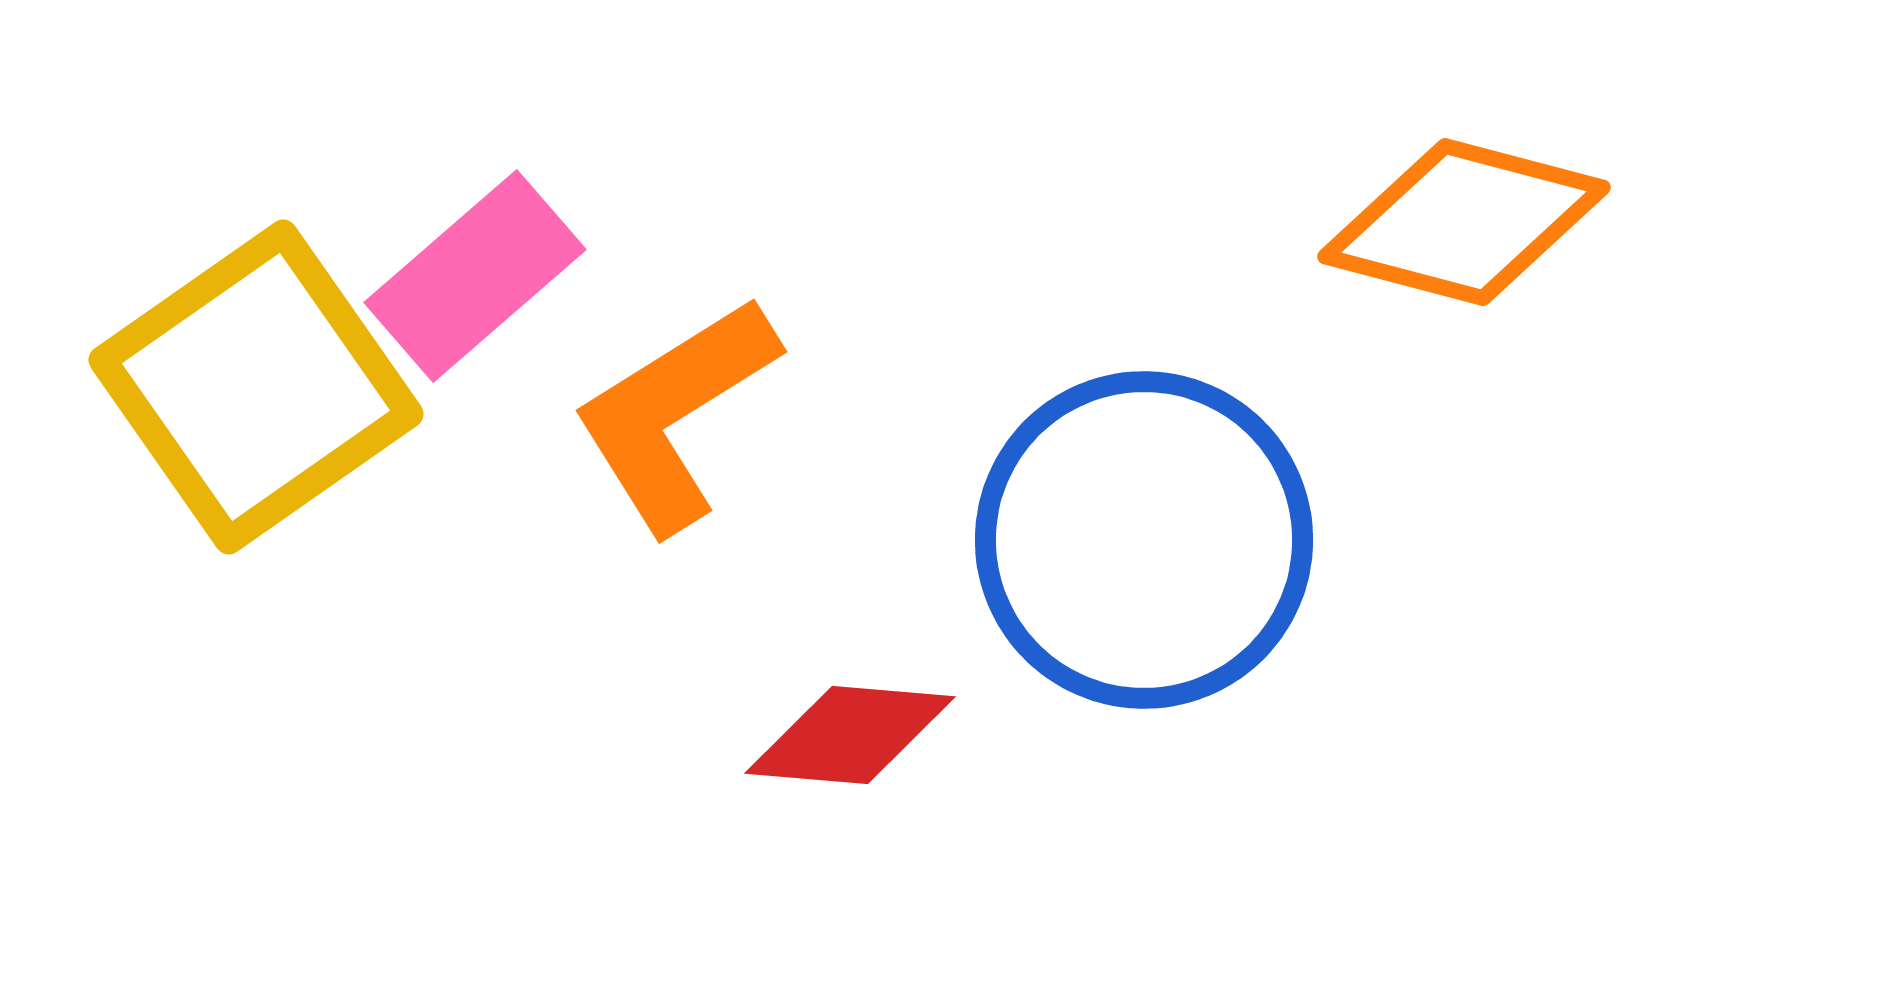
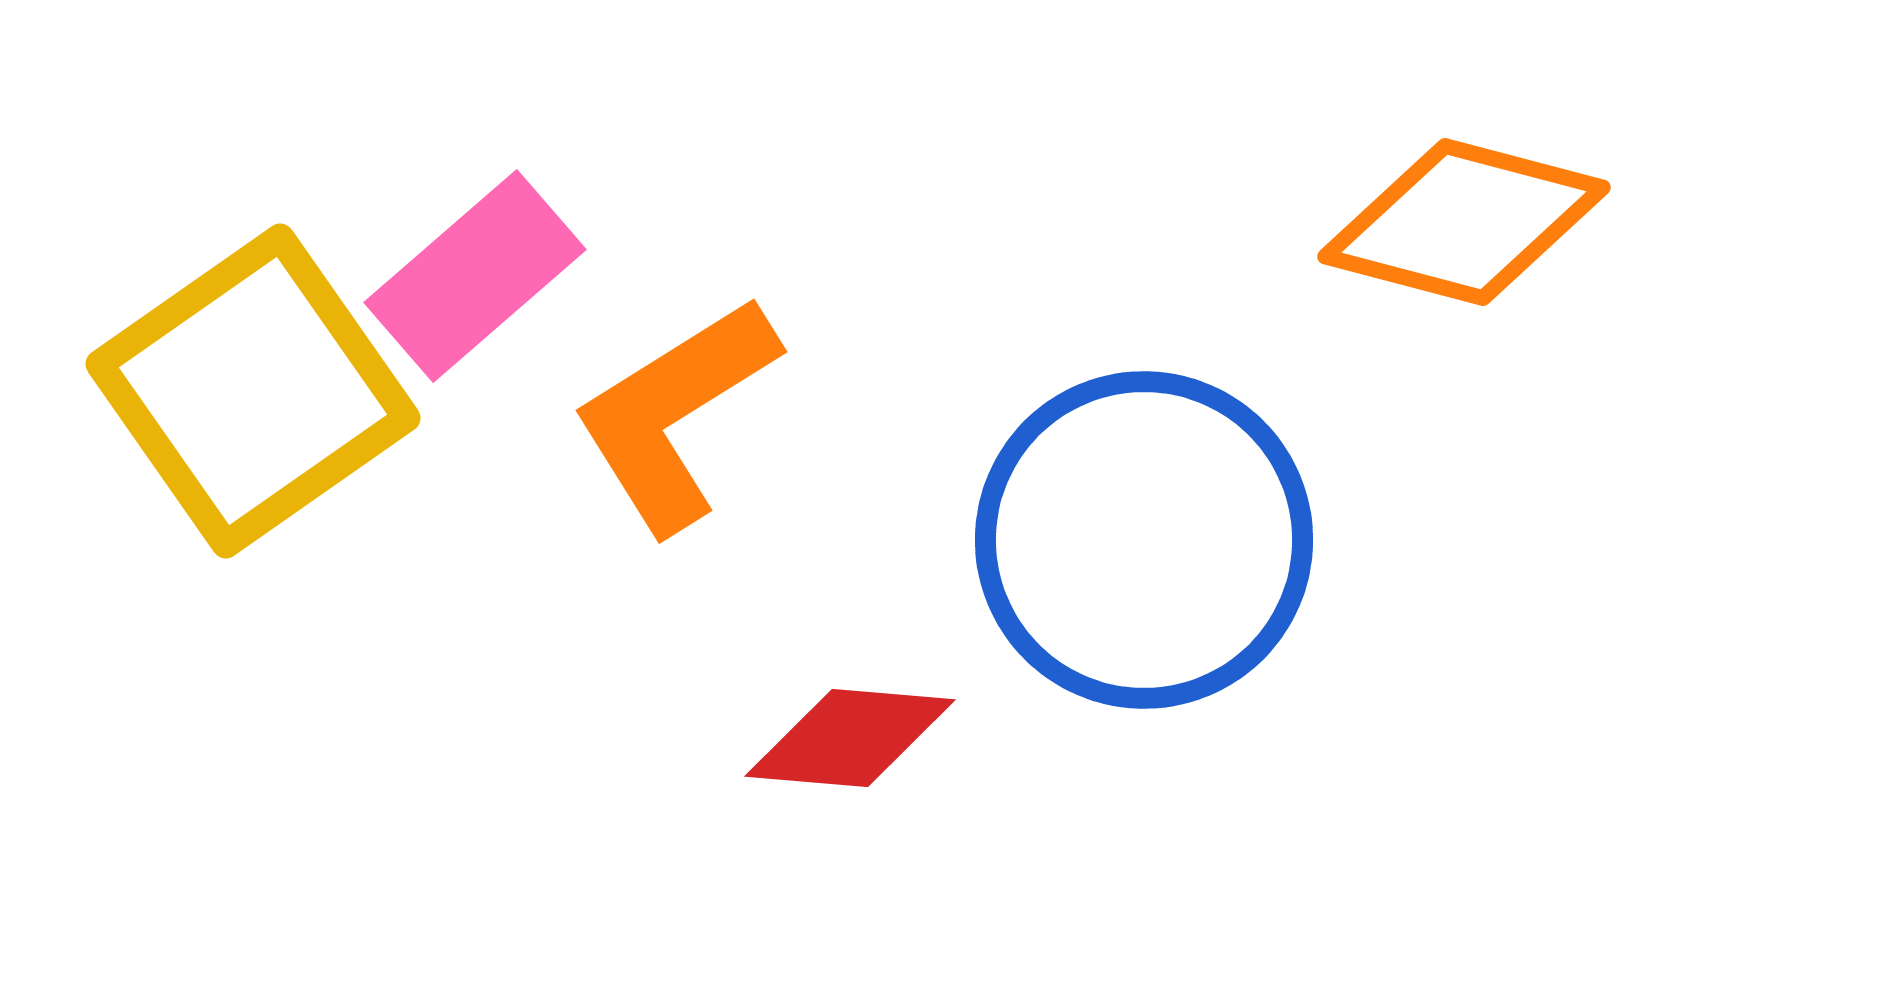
yellow square: moved 3 px left, 4 px down
red diamond: moved 3 px down
